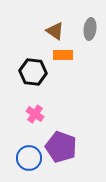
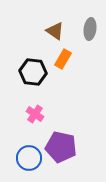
orange rectangle: moved 4 px down; rotated 60 degrees counterclockwise
purple pentagon: rotated 8 degrees counterclockwise
